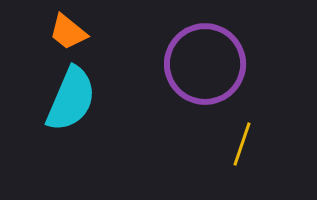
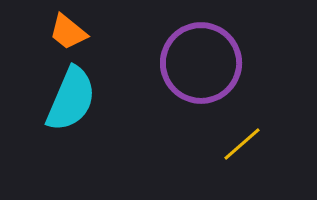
purple circle: moved 4 px left, 1 px up
yellow line: rotated 30 degrees clockwise
